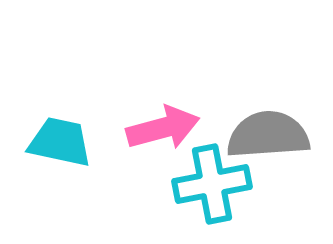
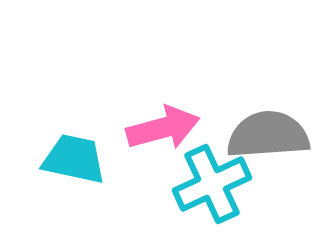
cyan trapezoid: moved 14 px right, 17 px down
cyan cross: rotated 14 degrees counterclockwise
